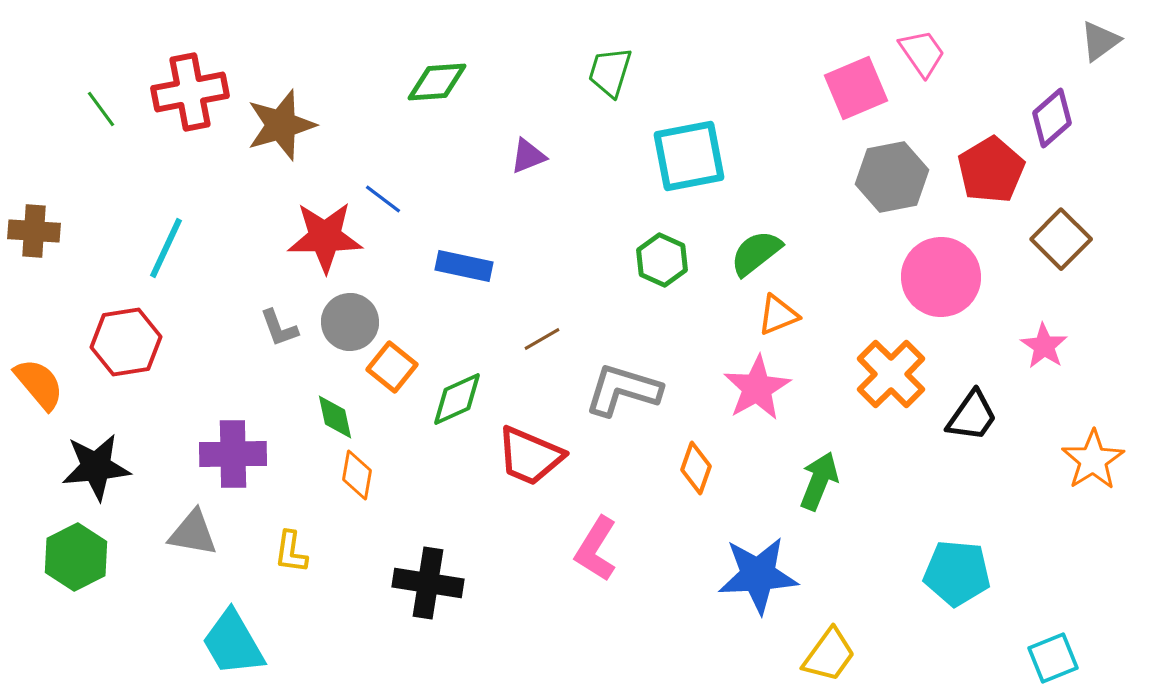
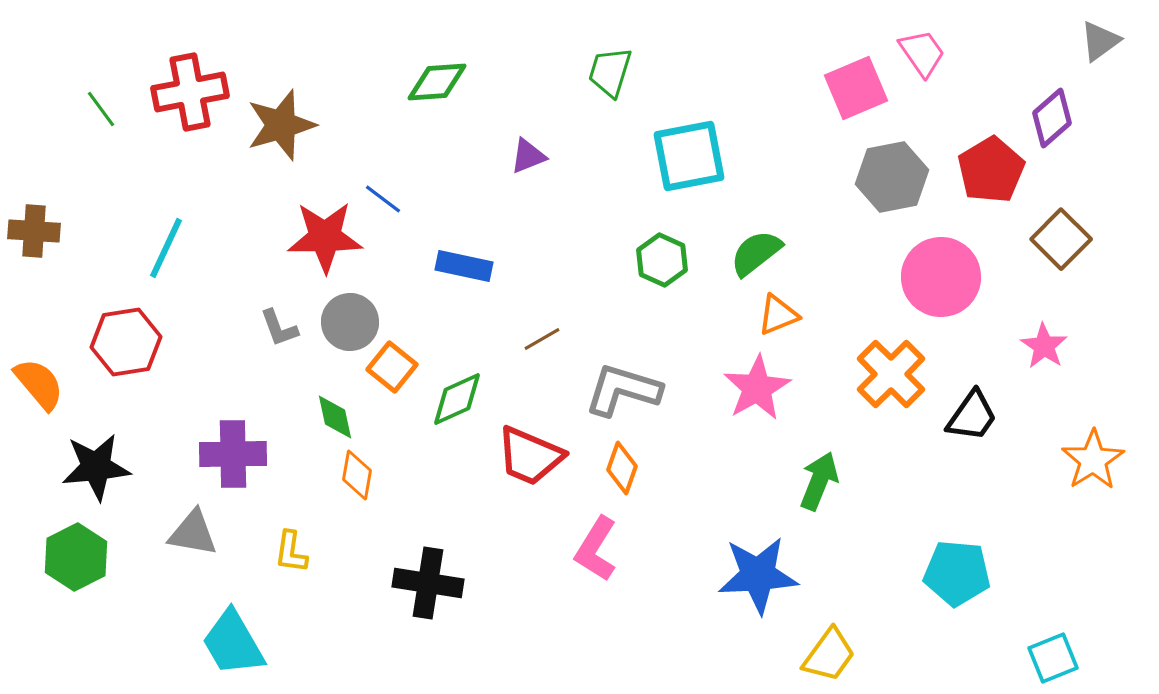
orange diamond at (696, 468): moved 74 px left
